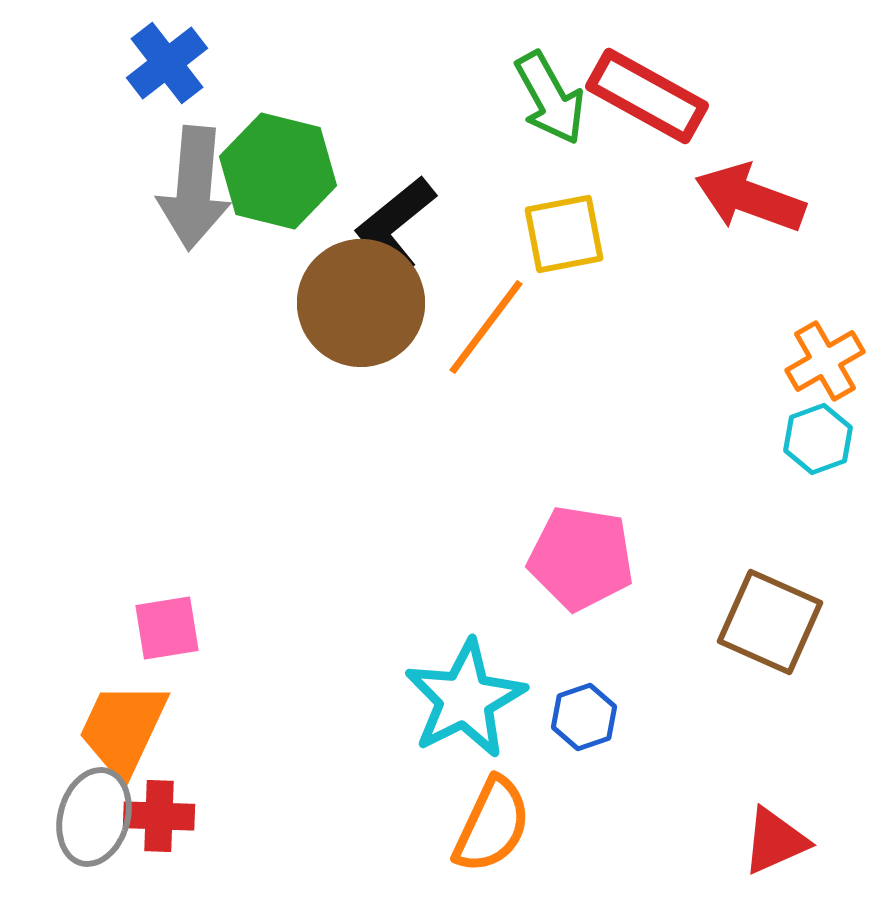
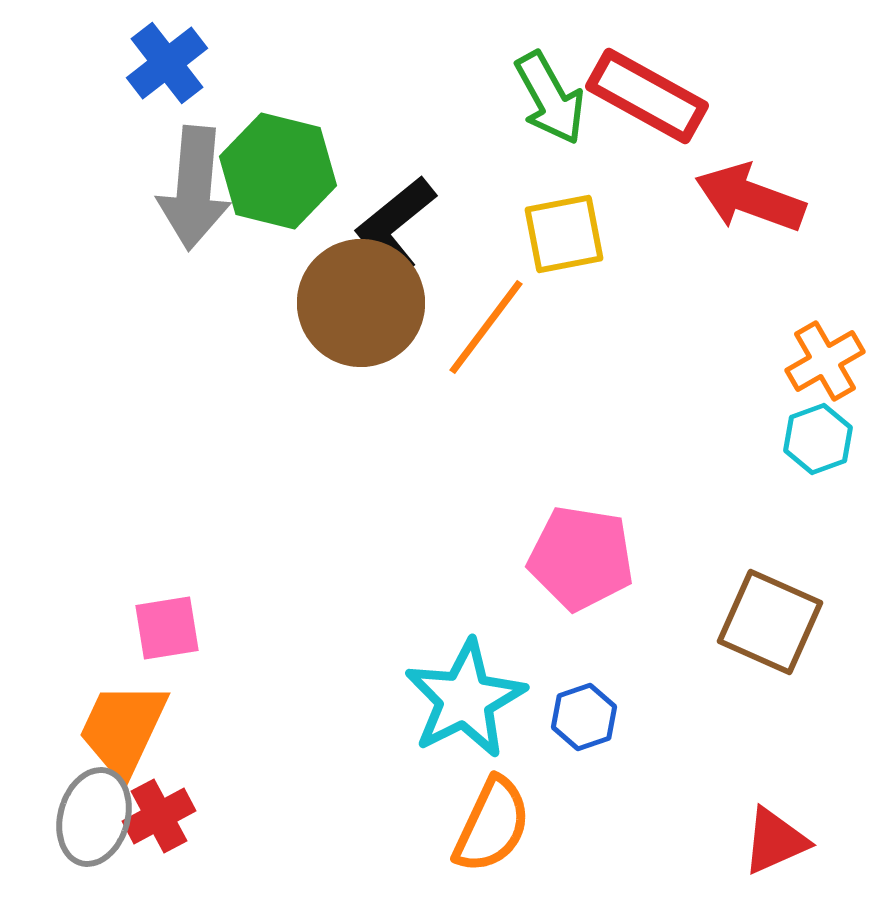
red cross: rotated 30 degrees counterclockwise
